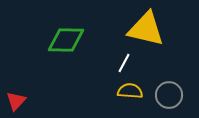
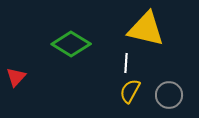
green diamond: moved 5 px right, 4 px down; rotated 30 degrees clockwise
white line: moved 2 px right; rotated 24 degrees counterclockwise
yellow semicircle: rotated 65 degrees counterclockwise
red triangle: moved 24 px up
